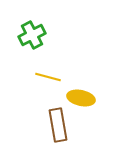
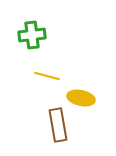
green cross: rotated 20 degrees clockwise
yellow line: moved 1 px left, 1 px up
